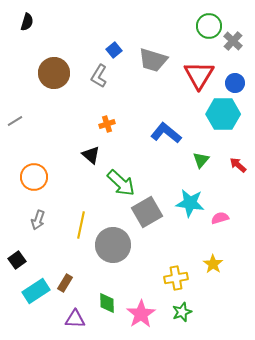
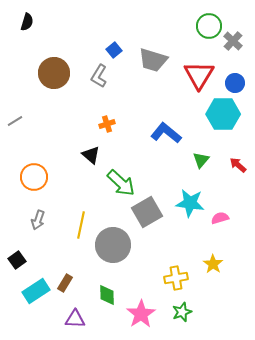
green diamond: moved 8 px up
